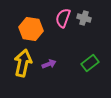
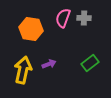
gray cross: rotated 16 degrees counterclockwise
yellow arrow: moved 7 px down
